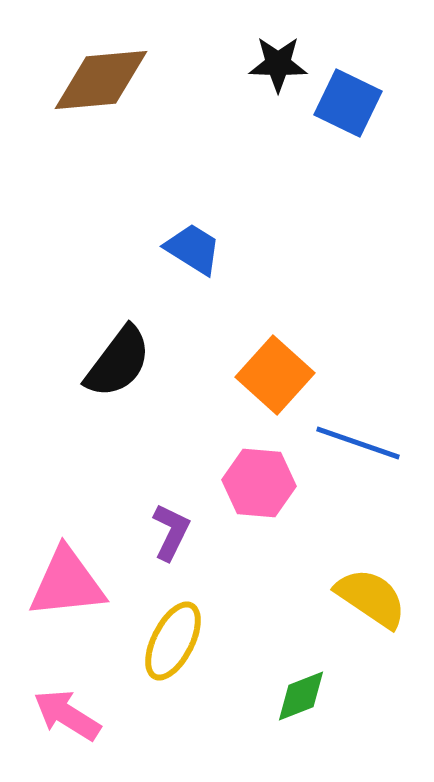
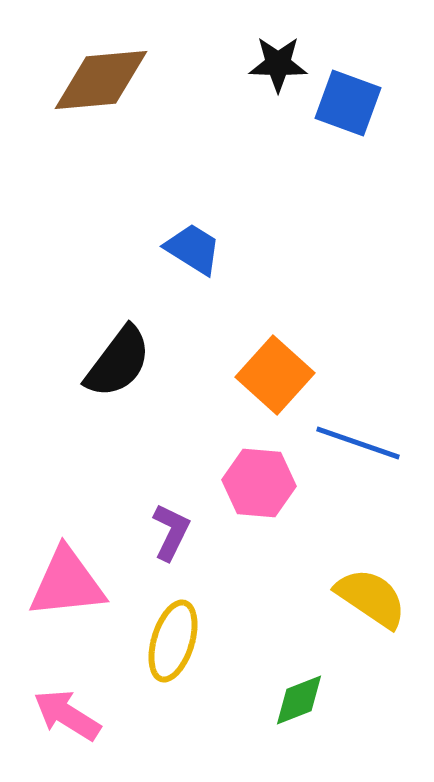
blue square: rotated 6 degrees counterclockwise
yellow ellipse: rotated 10 degrees counterclockwise
green diamond: moved 2 px left, 4 px down
